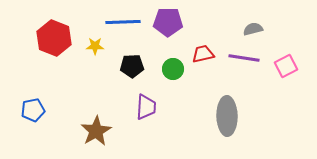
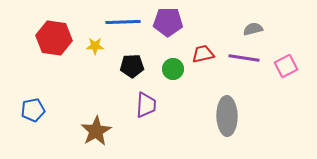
red hexagon: rotated 12 degrees counterclockwise
purple trapezoid: moved 2 px up
